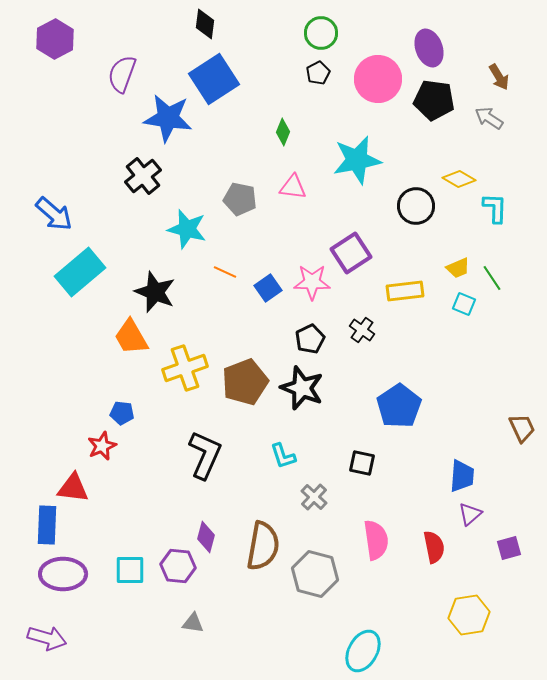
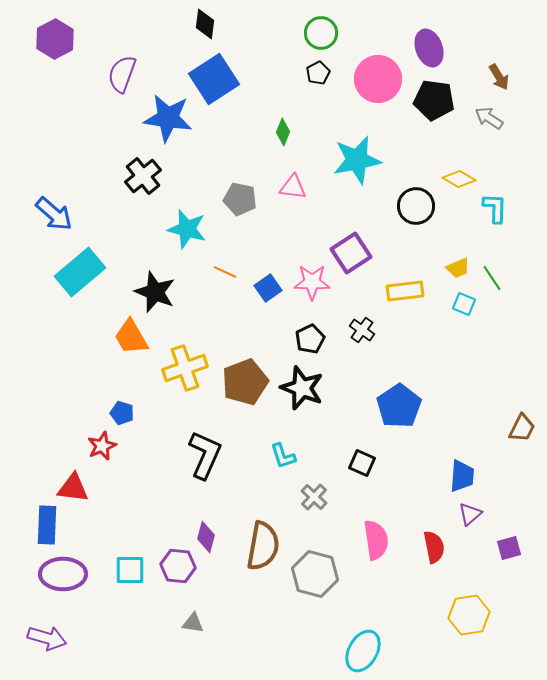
blue pentagon at (122, 413): rotated 10 degrees clockwise
brown trapezoid at (522, 428): rotated 52 degrees clockwise
black square at (362, 463): rotated 12 degrees clockwise
